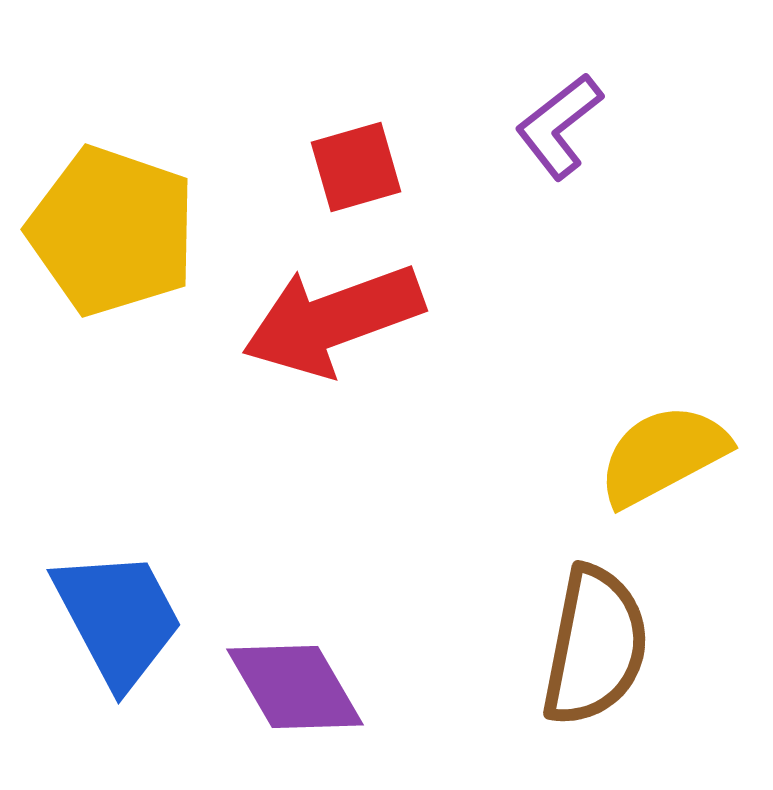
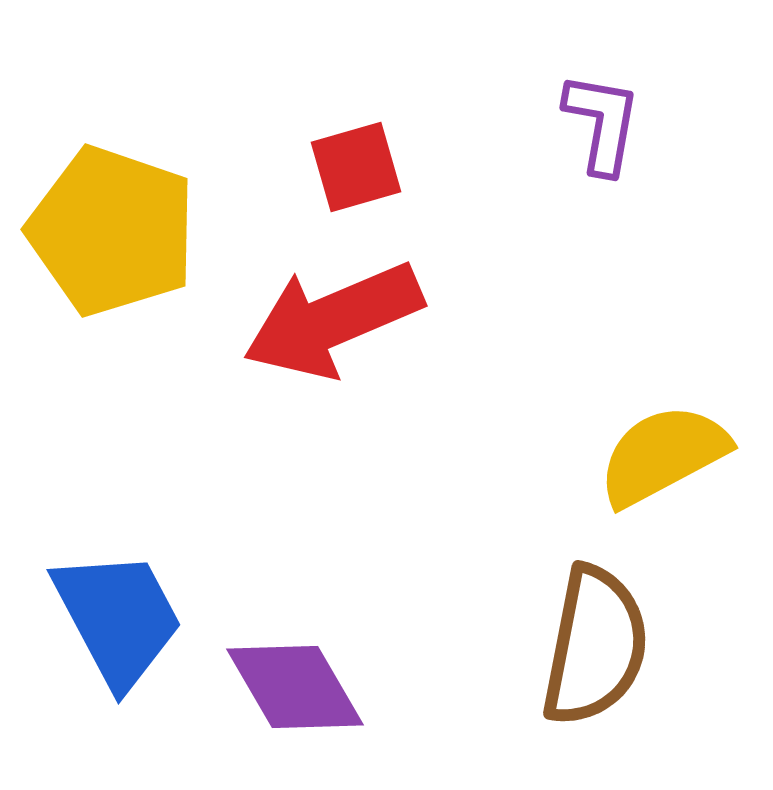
purple L-shape: moved 43 px right, 3 px up; rotated 138 degrees clockwise
red arrow: rotated 3 degrees counterclockwise
